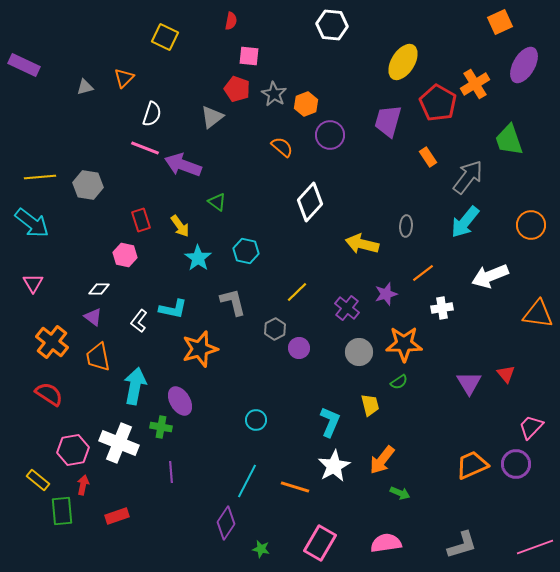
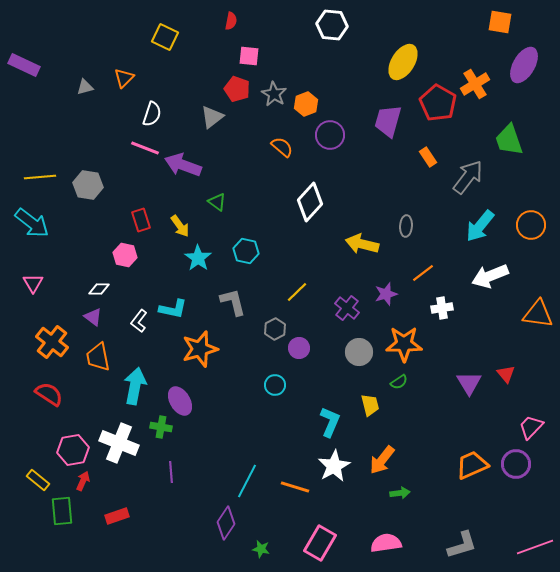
orange square at (500, 22): rotated 35 degrees clockwise
cyan arrow at (465, 222): moved 15 px right, 4 px down
cyan circle at (256, 420): moved 19 px right, 35 px up
red arrow at (83, 485): moved 4 px up; rotated 12 degrees clockwise
green arrow at (400, 493): rotated 30 degrees counterclockwise
